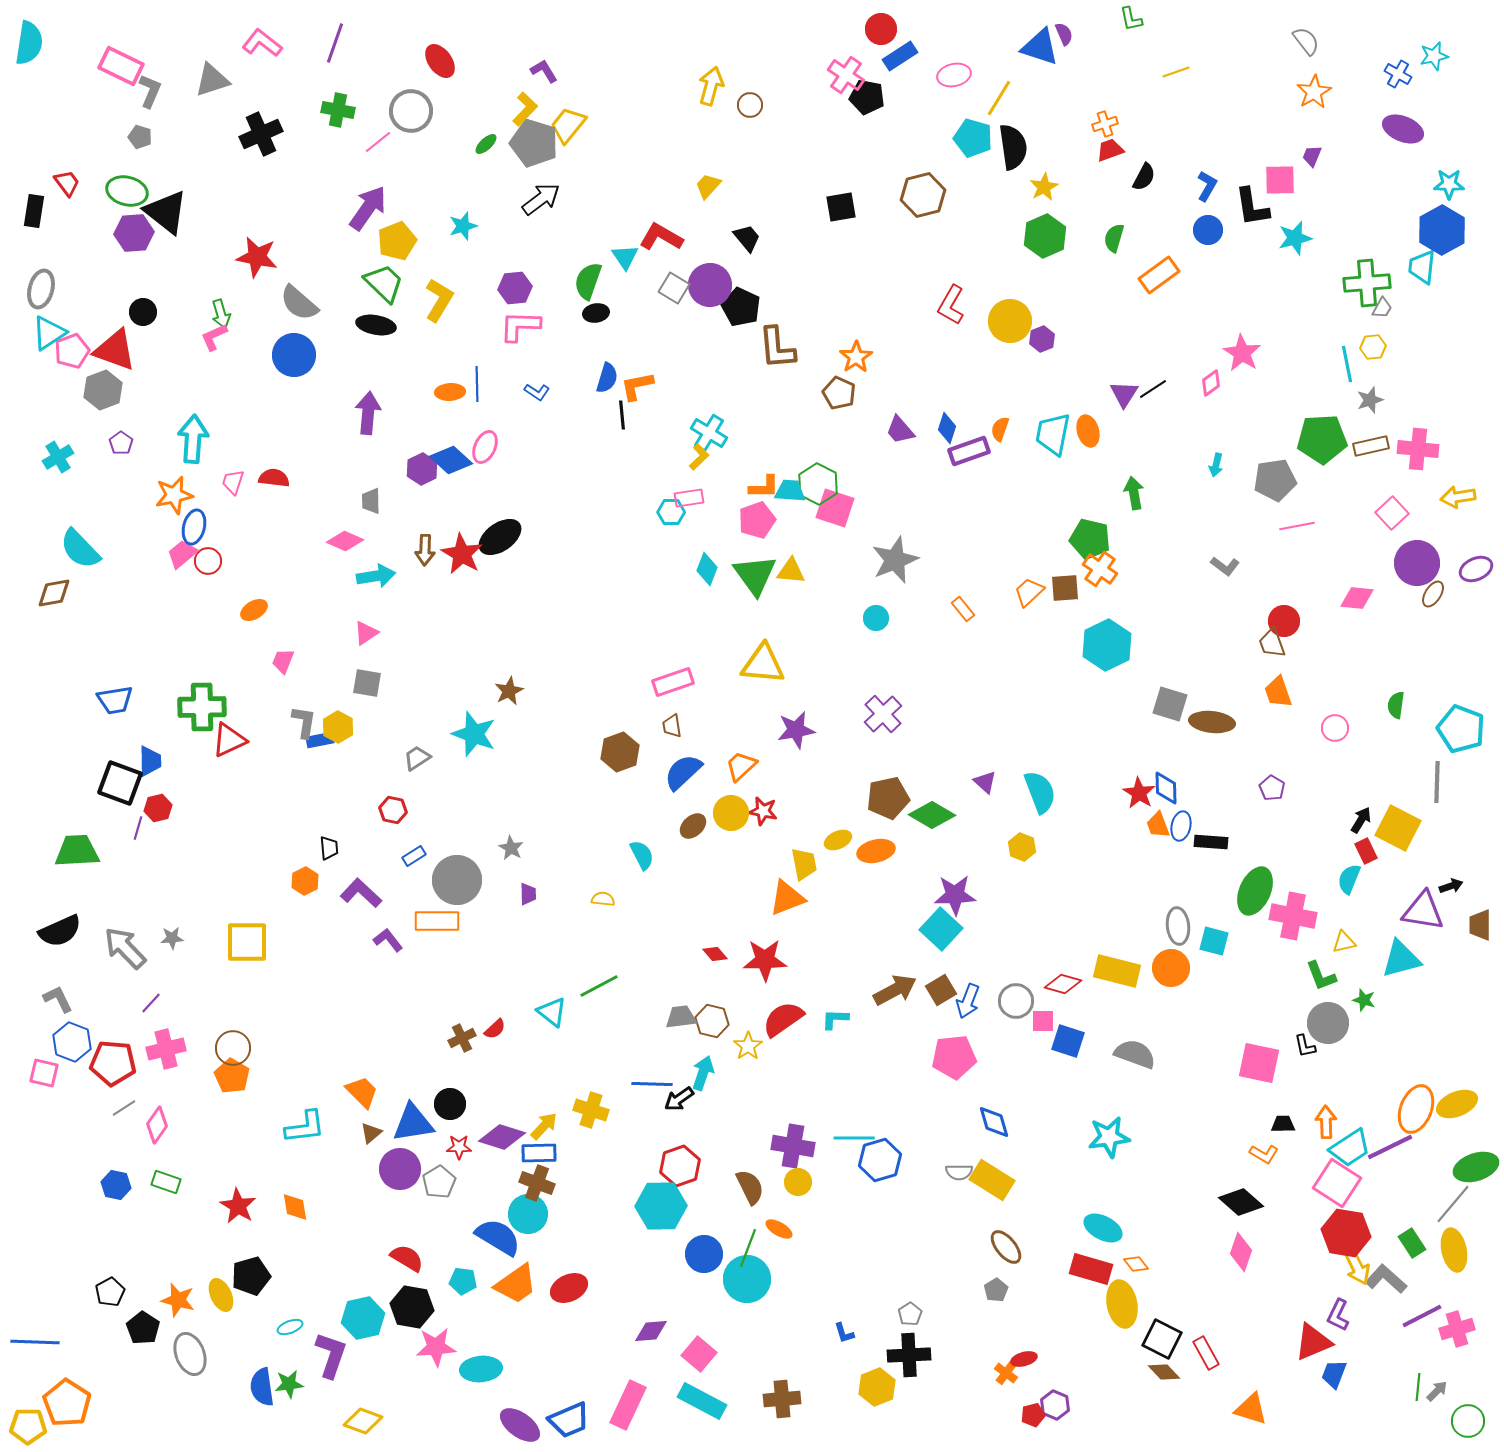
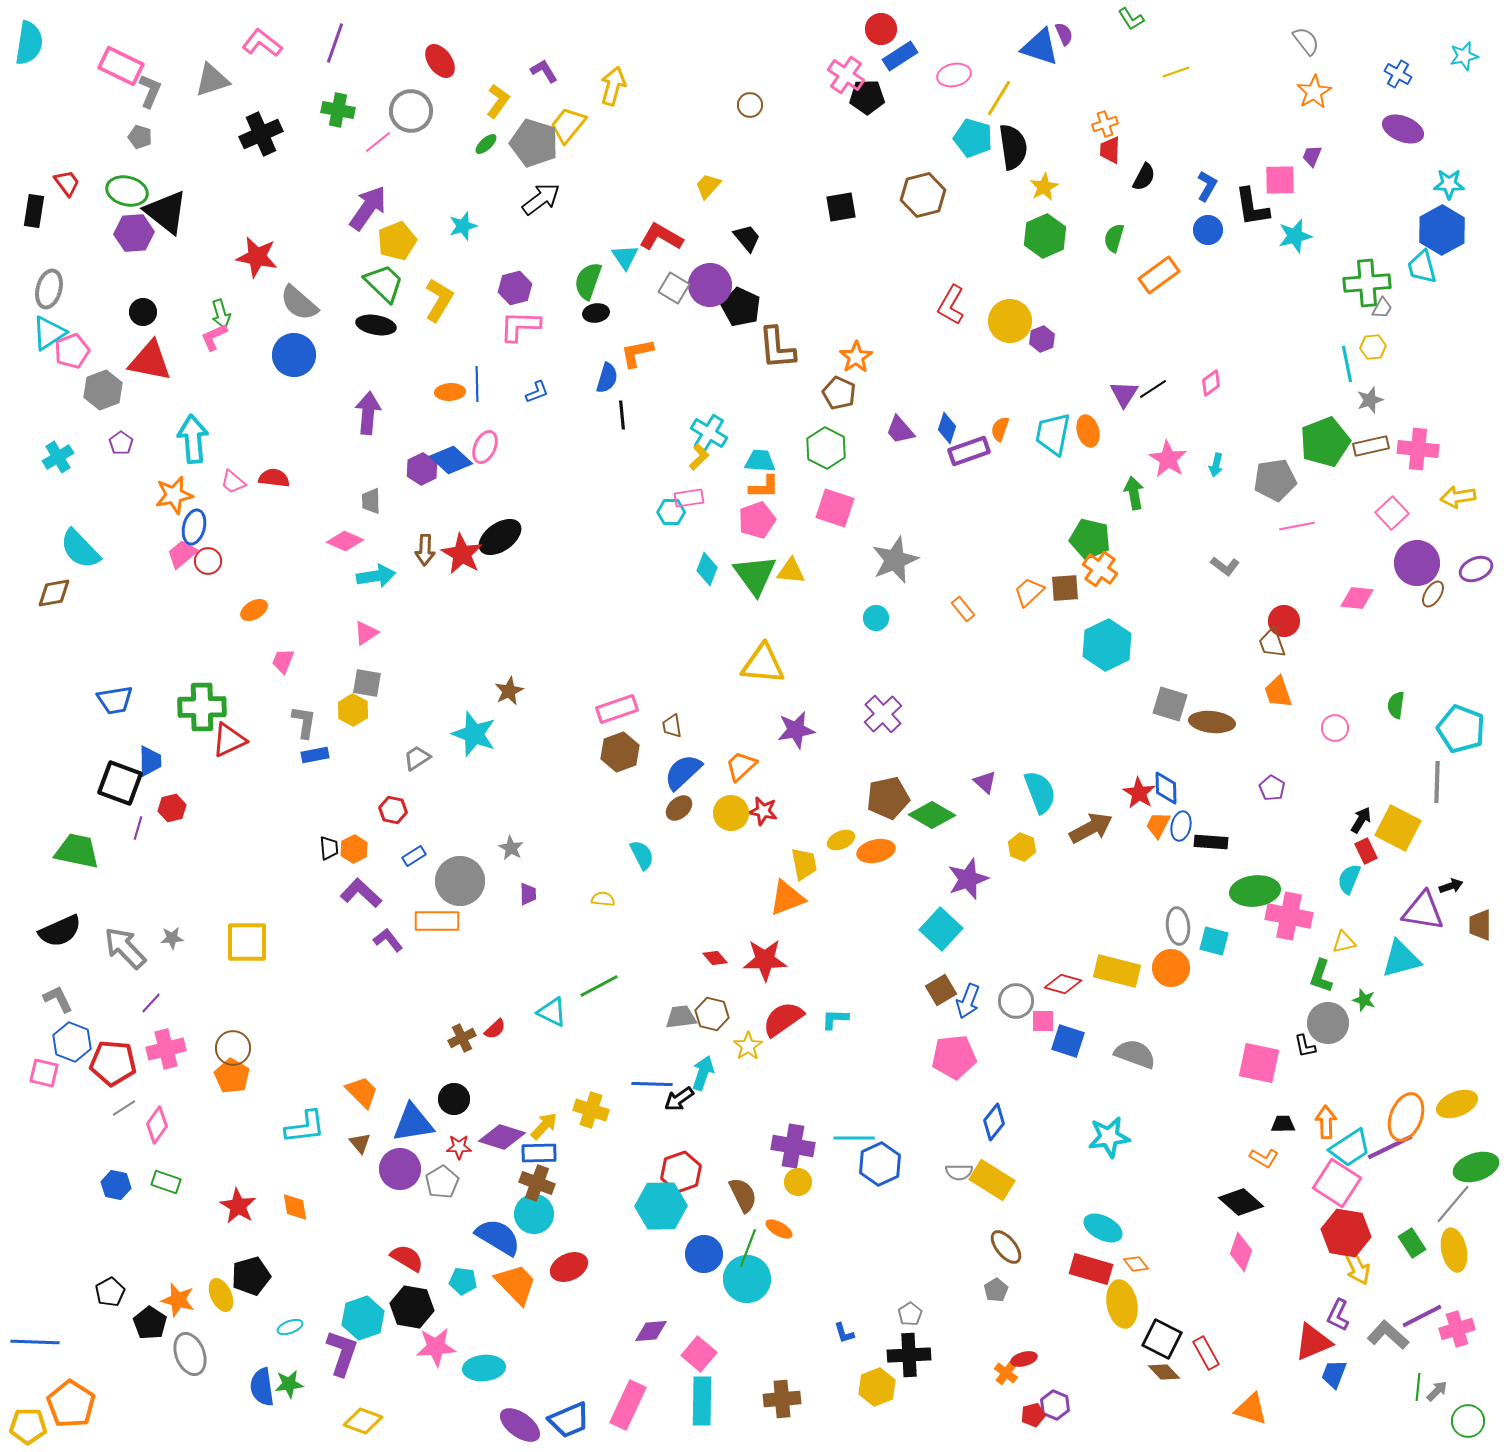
green L-shape at (1131, 19): rotated 20 degrees counterclockwise
cyan star at (1434, 56): moved 30 px right
yellow arrow at (711, 86): moved 98 px left
black pentagon at (867, 97): rotated 12 degrees counterclockwise
yellow L-shape at (525, 109): moved 27 px left, 8 px up; rotated 8 degrees counterclockwise
red trapezoid at (1110, 150): rotated 68 degrees counterclockwise
cyan star at (1295, 238): moved 2 px up
cyan trapezoid at (1422, 267): rotated 21 degrees counterclockwise
purple hexagon at (515, 288): rotated 8 degrees counterclockwise
gray ellipse at (41, 289): moved 8 px right
red triangle at (115, 350): moved 35 px right, 11 px down; rotated 9 degrees counterclockwise
pink star at (1242, 353): moved 74 px left, 106 px down
orange L-shape at (637, 386): moved 33 px up
blue L-shape at (537, 392): rotated 55 degrees counterclockwise
cyan arrow at (193, 439): rotated 9 degrees counterclockwise
green pentagon at (1322, 439): moved 3 px right, 3 px down; rotated 18 degrees counterclockwise
pink trapezoid at (233, 482): rotated 68 degrees counterclockwise
green hexagon at (818, 484): moved 8 px right, 36 px up
cyan trapezoid at (790, 491): moved 30 px left, 30 px up
pink rectangle at (673, 682): moved 56 px left, 27 px down
yellow hexagon at (338, 727): moved 15 px right, 17 px up
blue rectangle at (320, 740): moved 5 px left, 15 px down
red hexagon at (158, 808): moved 14 px right
orange trapezoid at (1158, 825): rotated 48 degrees clockwise
brown ellipse at (693, 826): moved 14 px left, 18 px up
yellow ellipse at (838, 840): moved 3 px right
green trapezoid at (77, 851): rotated 15 degrees clockwise
gray circle at (457, 880): moved 3 px right, 1 px down
orange hexagon at (305, 881): moved 49 px right, 32 px up
green ellipse at (1255, 891): rotated 60 degrees clockwise
purple star at (955, 895): moved 13 px right, 16 px up; rotated 18 degrees counterclockwise
pink cross at (1293, 916): moved 4 px left
red diamond at (715, 954): moved 4 px down
green L-shape at (1321, 976): rotated 40 degrees clockwise
brown arrow at (895, 990): moved 196 px right, 162 px up
cyan triangle at (552, 1012): rotated 12 degrees counterclockwise
brown hexagon at (712, 1021): moved 7 px up
black circle at (450, 1104): moved 4 px right, 5 px up
orange ellipse at (1416, 1109): moved 10 px left, 8 px down
blue diamond at (994, 1122): rotated 54 degrees clockwise
brown triangle at (371, 1133): moved 11 px left, 10 px down; rotated 30 degrees counterclockwise
orange L-shape at (1264, 1154): moved 4 px down
blue hexagon at (880, 1160): moved 4 px down; rotated 9 degrees counterclockwise
red hexagon at (680, 1166): moved 1 px right, 6 px down
gray pentagon at (439, 1182): moved 3 px right
brown semicircle at (750, 1187): moved 7 px left, 8 px down
cyan circle at (528, 1214): moved 6 px right
gray L-shape at (1386, 1279): moved 2 px right, 56 px down
orange trapezoid at (516, 1284): rotated 99 degrees counterclockwise
red ellipse at (569, 1288): moved 21 px up
cyan hexagon at (363, 1318): rotated 6 degrees counterclockwise
black pentagon at (143, 1328): moved 7 px right, 5 px up
purple L-shape at (331, 1355): moved 11 px right, 2 px up
cyan ellipse at (481, 1369): moved 3 px right, 1 px up
cyan rectangle at (702, 1401): rotated 63 degrees clockwise
orange pentagon at (67, 1403): moved 4 px right, 1 px down
